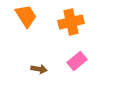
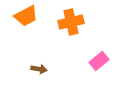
orange trapezoid: rotated 95 degrees clockwise
pink rectangle: moved 22 px right
